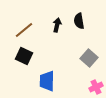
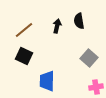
black arrow: moved 1 px down
pink cross: rotated 16 degrees clockwise
